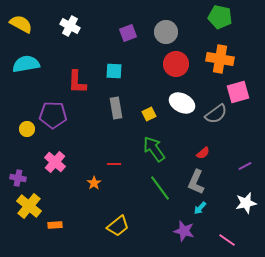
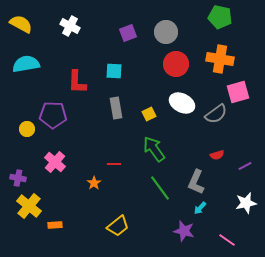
red semicircle: moved 14 px right, 2 px down; rotated 24 degrees clockwise
